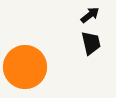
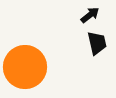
black trapezoid: moved 6 px right
